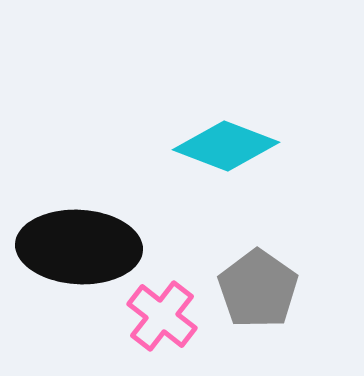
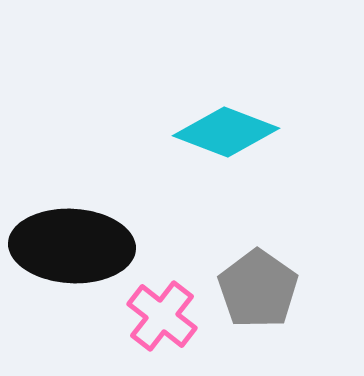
cyan diamond: moved 14 px up
black ellipse: moved 7 px left, 1 px up
